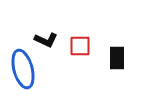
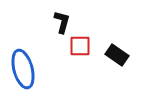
black L-shape: moved 16 px right, 18 px up; rotated 100 degrees counterclockwise
black rectangle: moved 3 px up; rotated 55 degrees counterclockwise
